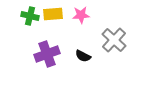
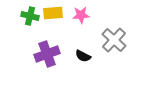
yellow rectangle: moved 1 px up
